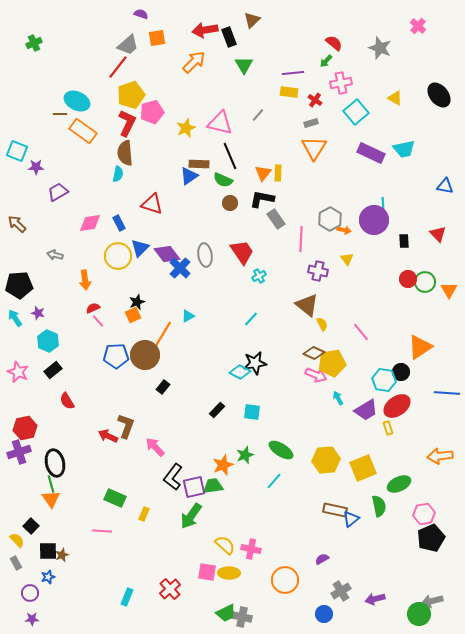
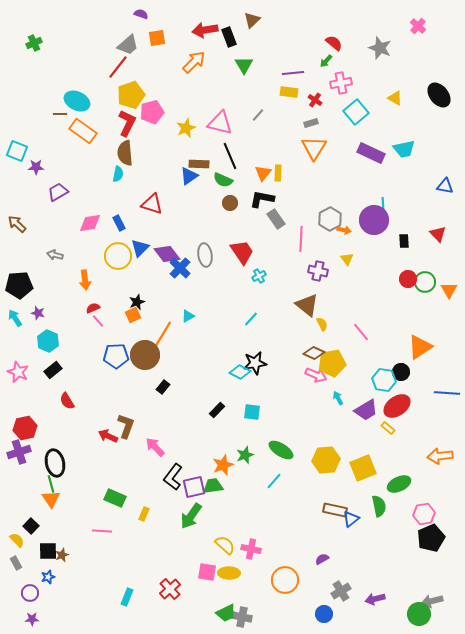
yellow rectangle at (388, 428): rotated 32 degrees counterclockwise
